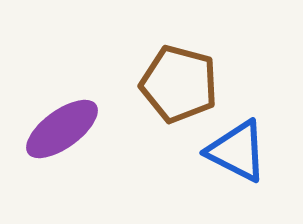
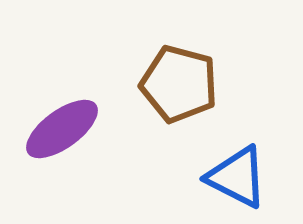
blue triangle: moved 26 px down
